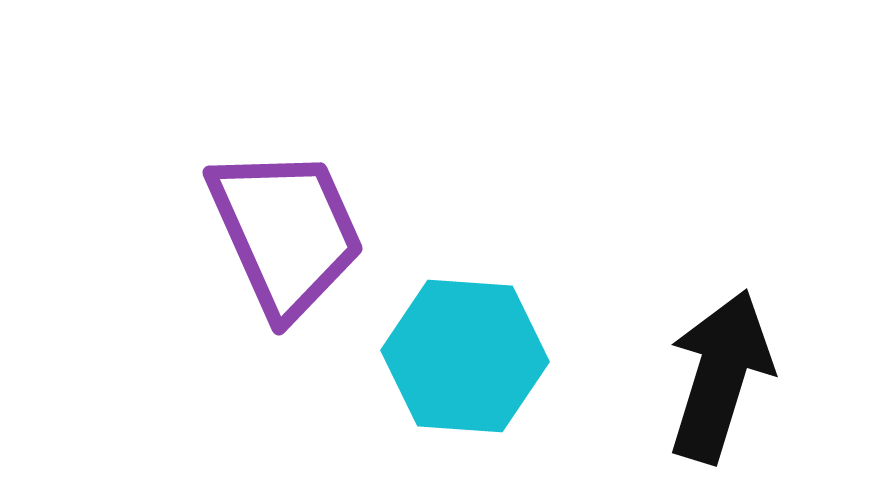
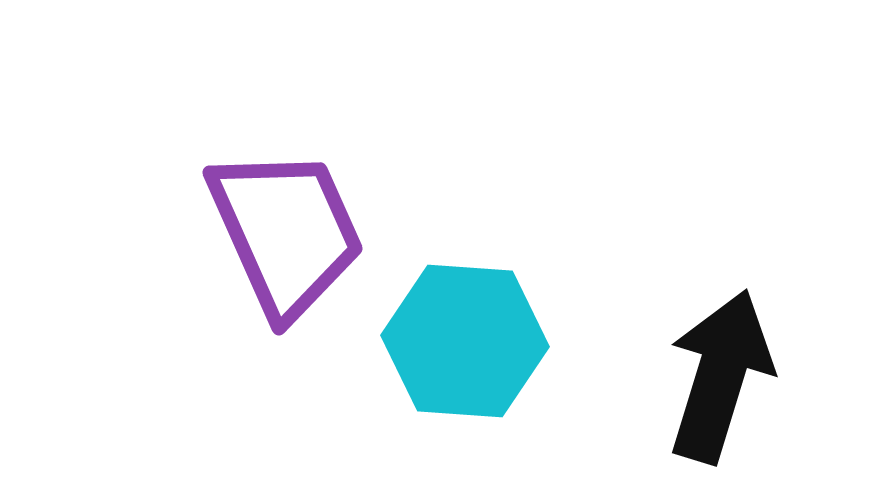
cyan hexagon: moved 15 px up
